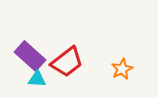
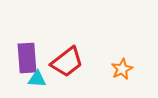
purple rectangle: moved 3 px left, 2 px down; rotated 44 degrees clockwise
